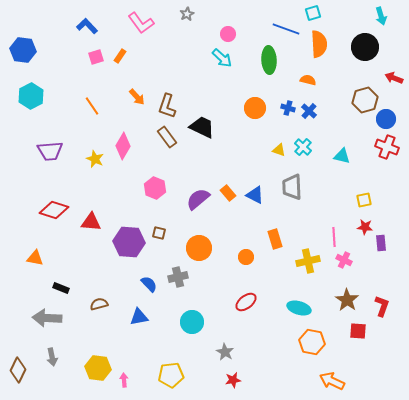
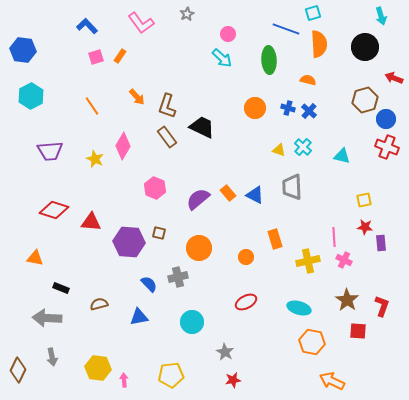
red ellipse at (246, 302): rotated 10 degrees clockwise
